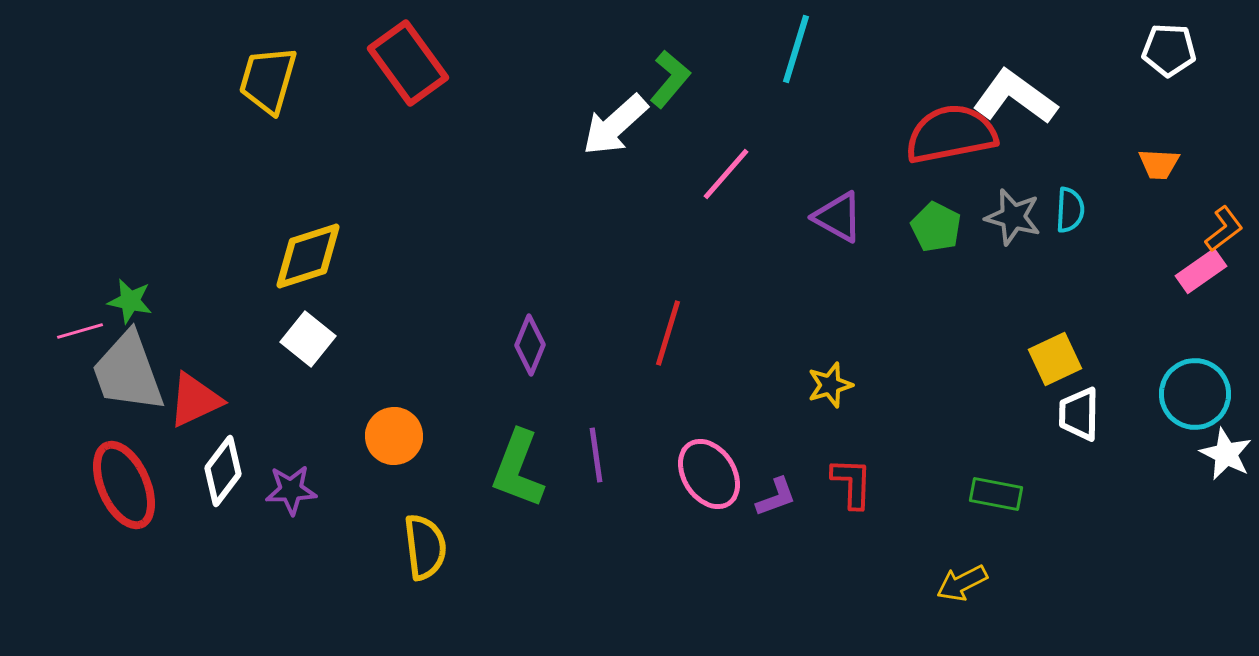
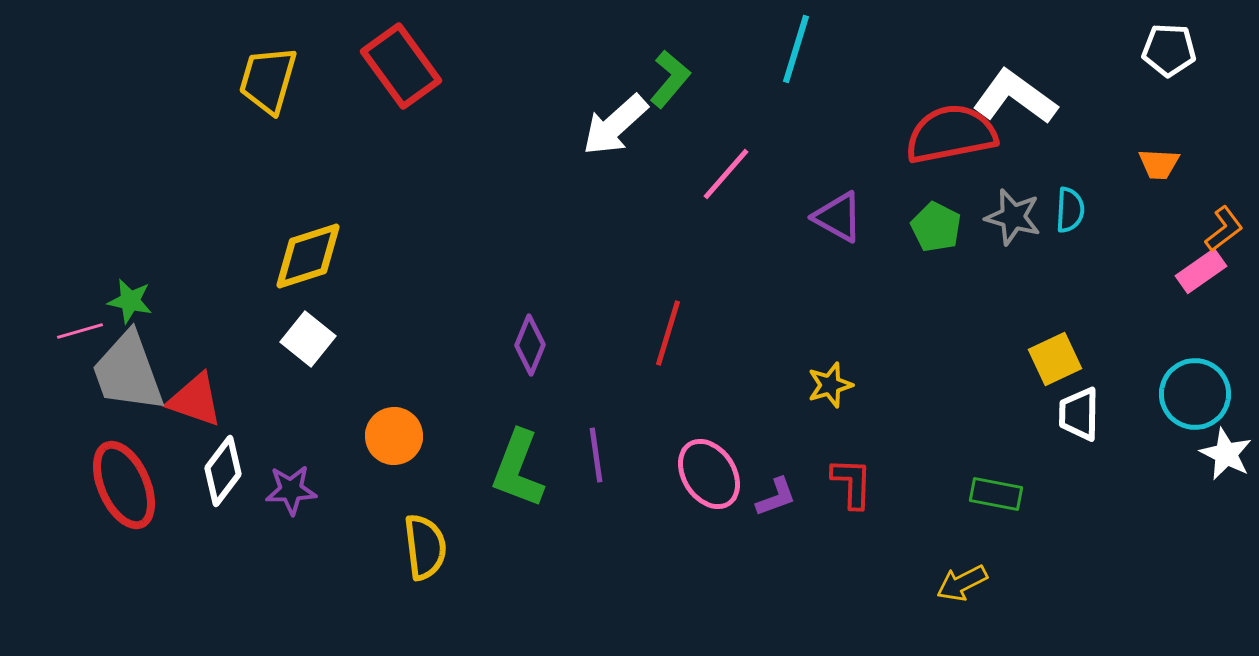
red rectangle at (408, 63): moved 7 px left, 3 px down
red triangle at (195, 400): rotated 44 degrees clockwise
